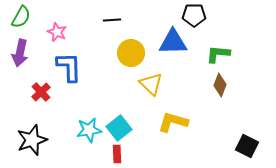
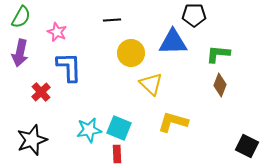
cyan square: rotated 30 degrees counterclockwise
